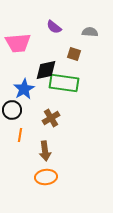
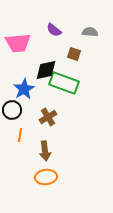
purple semicircle: moved 3 px down
green rectangle: rotated 12 degrees clockwise
brown cross: moved 3 px left, 1 px up
